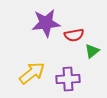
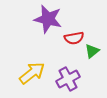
purple star: moved 2 px right, 4 px up; rotated 20 degrees clockwise
red semicircle: moved 3 px down
purple cross: rotated 25 degrees counterclockwise
